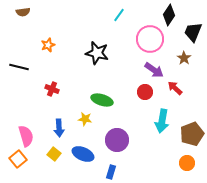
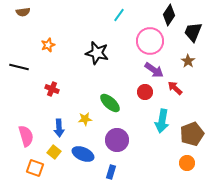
pink circle: moved 2 px down
brown star: moved 4 px right, 3 px down
green ellipse: moved 8 px right, 3 px down; rotated 25 degrees clockwise
yellow star: rotated 16 degrees counterclockwise
yellow square: moved 2 px up
orange square: moved 17 px right, 9 px down; rotated 30 degrees counterclockwise
